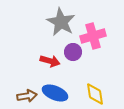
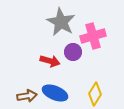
yellow diamond: rotated 40 degrees clockwise
